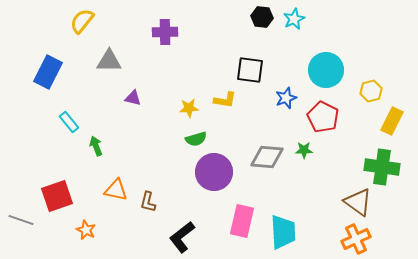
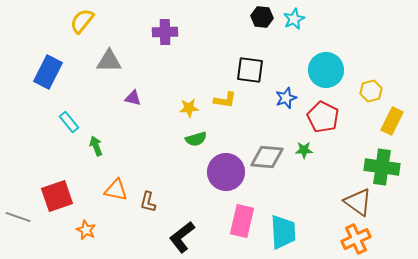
purple circle: moved 12 px right
gray line: moved 3 px left, 3 px up
